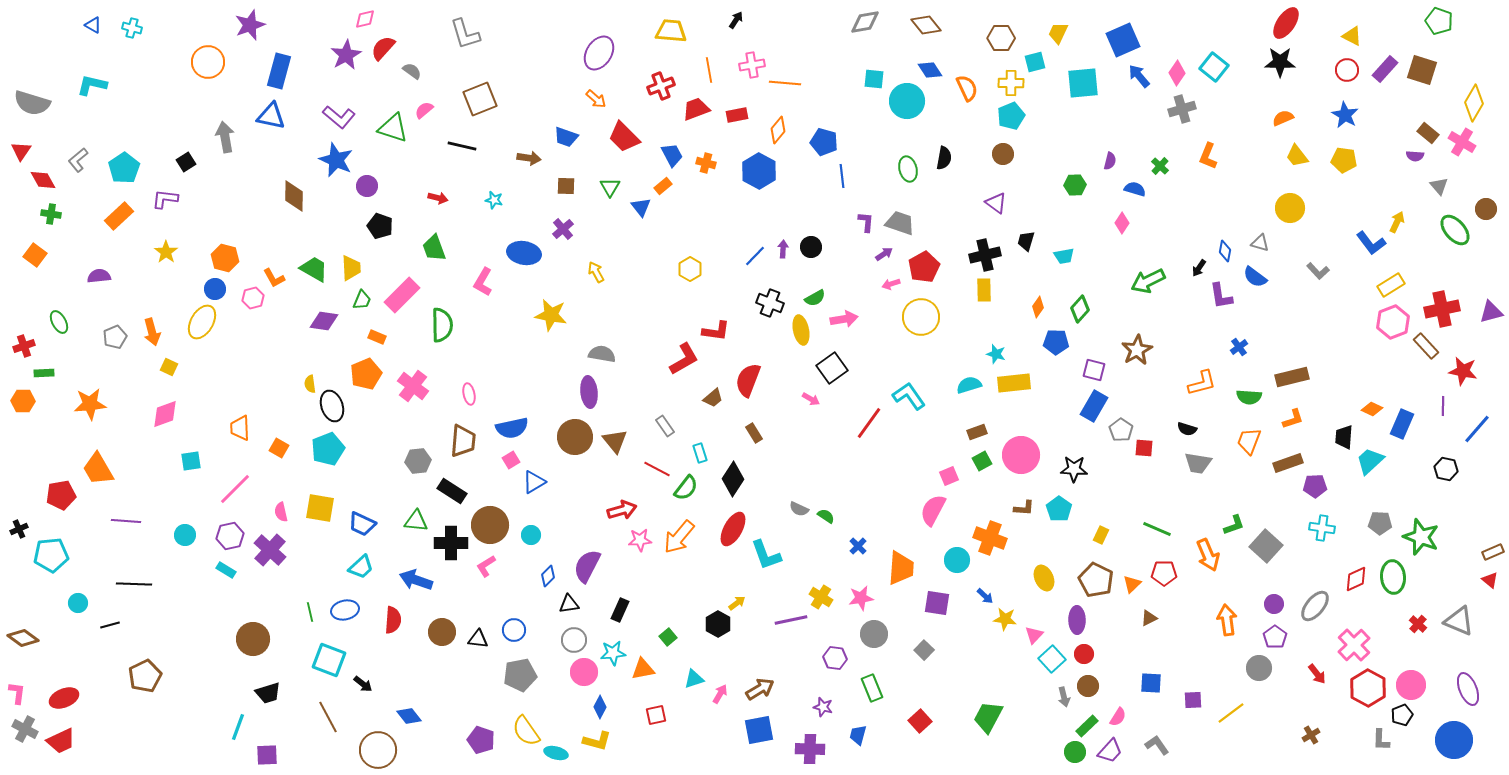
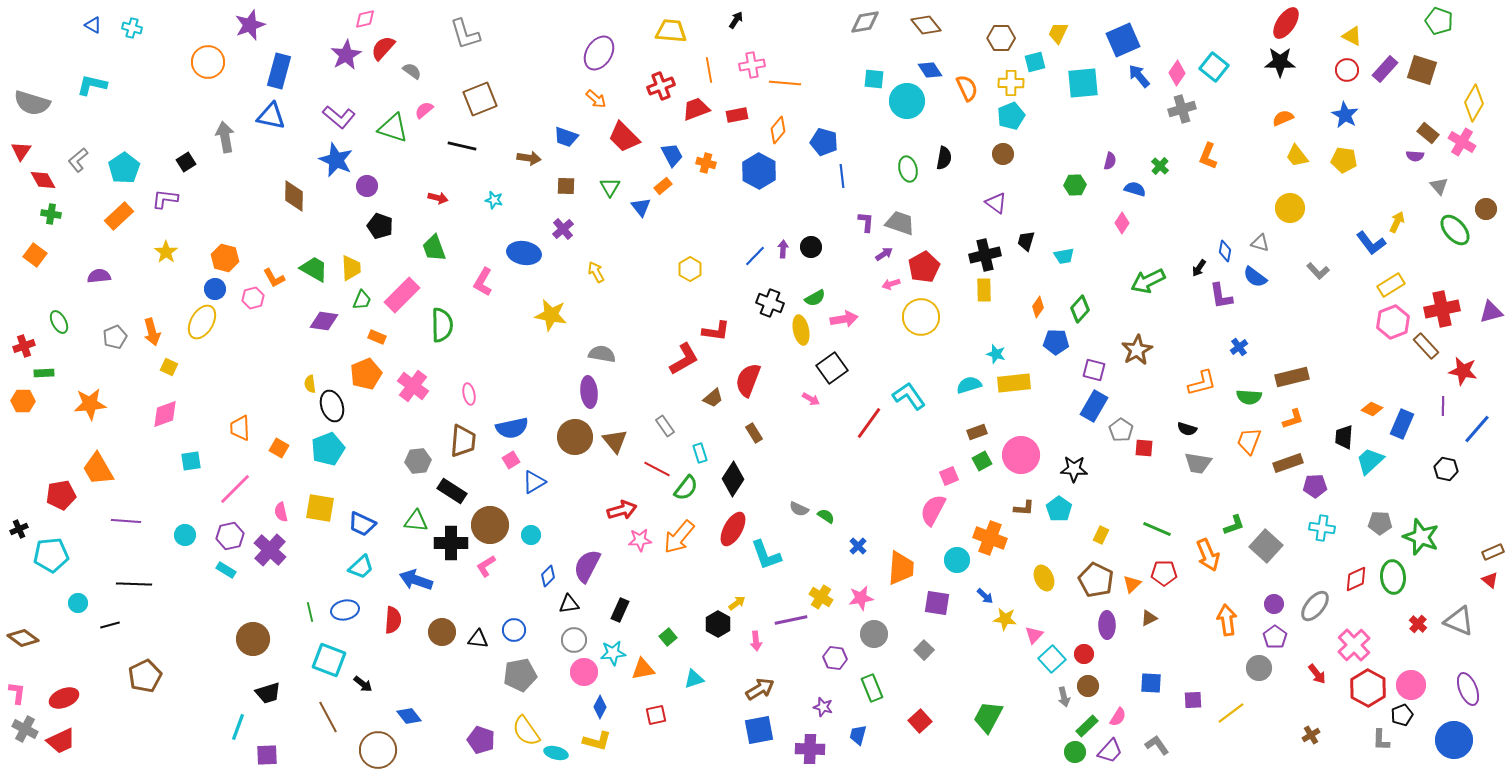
purple ellipse at (1077, 620): moved 30 px right, 5 px down
pink arrow at (720, 694): moved 36 px right, 53 px up; rotated 144 degrees clockwise
